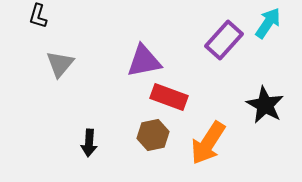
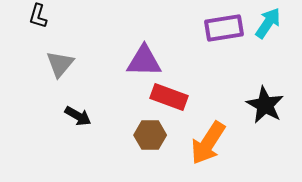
purple rectangle: moved 12 px up; rotated 39 degrees clockwise
purple triangle: rotated 12 degrees clockwise
brown hexagon: moved 3 px left; rotated 12 degrees clockwise
black arrow: moved 11 px left, 27 px up; rotated 64 degrees counterclockwise
